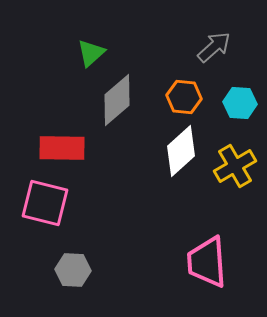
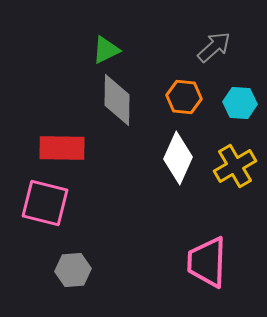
green triangle: moved 15 px right, 3 px up; rotated 16 degrees clockwise
gray diamond: rotated 48 degrees counterclockwise
white diamond: moved 3 px left, 7 px down; rotated 24 degrees counterclockwise
pink trapezoid: rotated 6 degrees clockwise
gray hexagon: rotated 8 degrees counterclockwise
